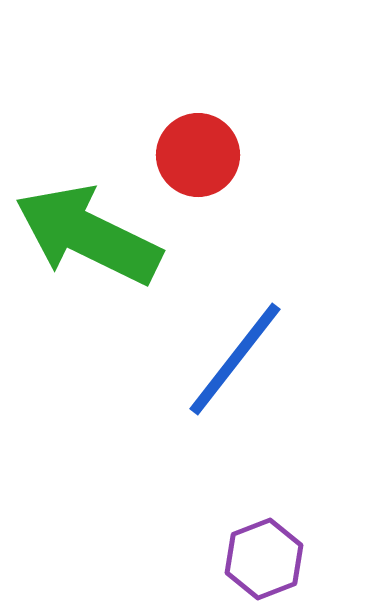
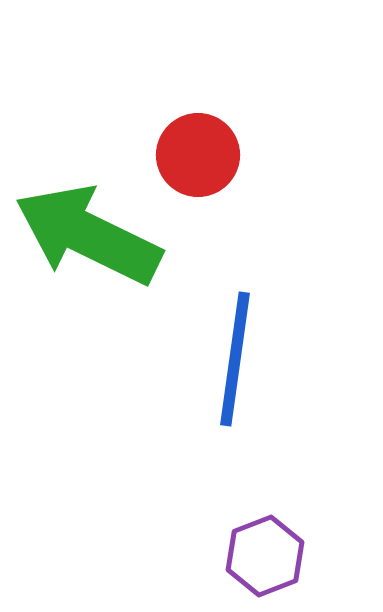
blue line: rotated 30 degrees counterclockwise
purple hexagon: moved 1 px right, 3 px up
